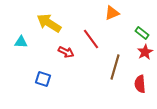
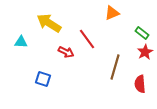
red line: moved 4 px left
